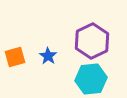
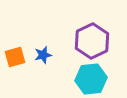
blue star: moved 5 px left, 1 px up; rotated 24 degrees clockwise
